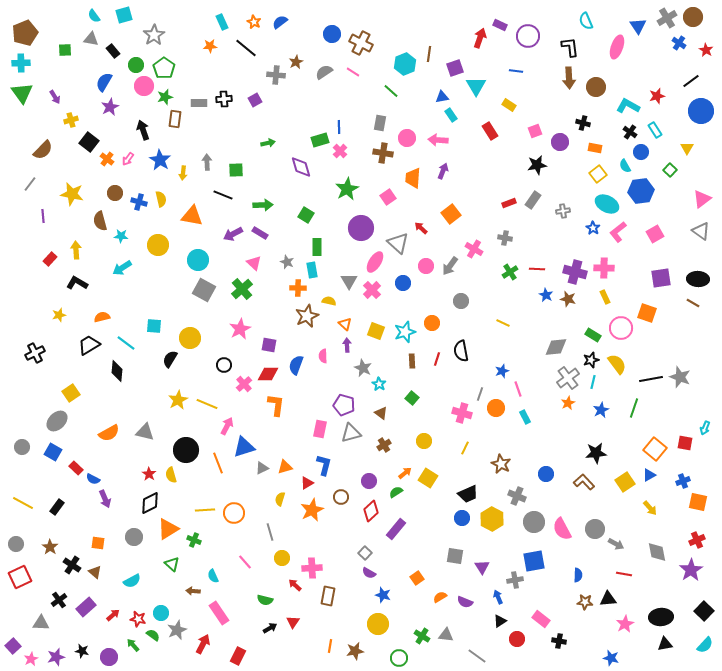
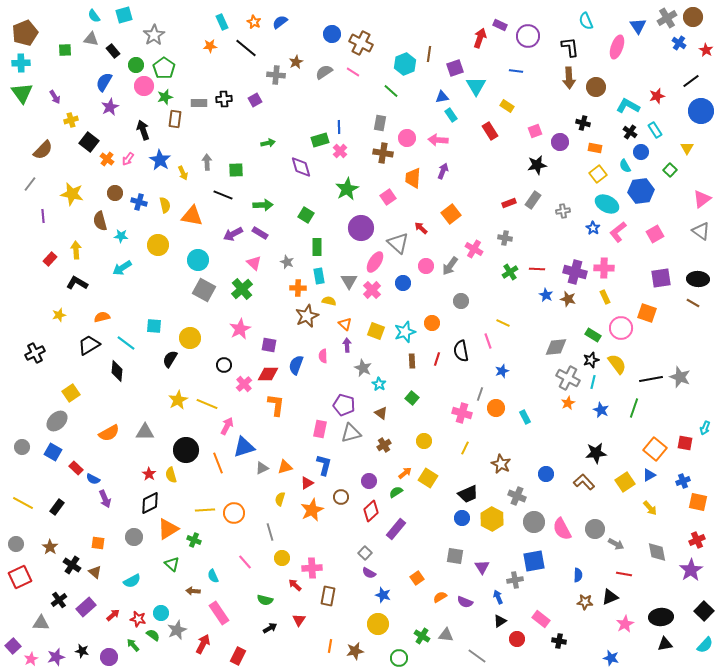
yellow rectangle at (509, 105): moved 2 px left, 1 px down
yellow arrow at (183, 173): rotated 32 degrees counterclockwise
yellow semicircle at (161, 199): moved 4 px right, 6 px down
cyan rectangle at (312, 270): moved 7 px right, 6 px down
gray cross at (568, 378): rotated 25 degrees counterclockwise
pink line at (518, 389): moved 30 px left, 48 px up
blue star at (601, 410): rotated 21 degrees counterclockwise
gray triangle at (145, 432): rotated 12 degrees counterclockwise
black triangle at (608, 599): moved 2 px right, 2 px up; rotated 18 degrees counterclockwise
red triangle at (293, 622): moved 6 px right, 2 px up
